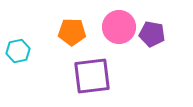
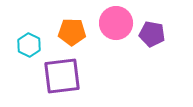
pink circle: moved 3 px left, 4 px up
cyan hexagon: moved 11 px right, 6 px up; rotated 20 degrees counterclockwise
purple square: moved 30 px left
